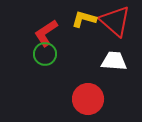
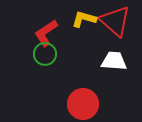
red circle: moved 5 px left, 5 px down
